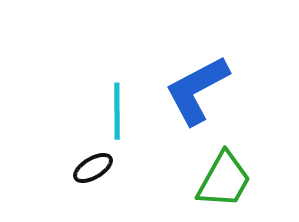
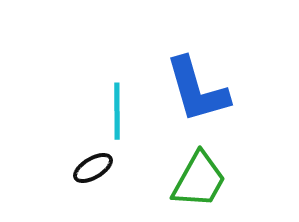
blue L-shape: rotated 78 degrees counterclockwise
green trapezoid: moved 25 px left
